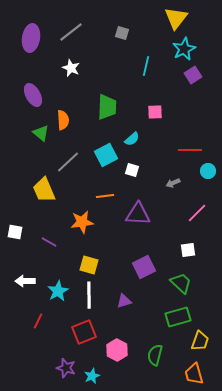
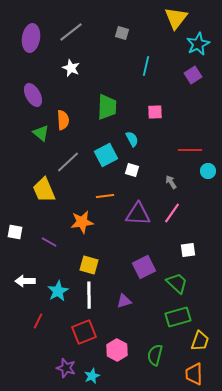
cyan star at (184, 49): moved 14 px right, 5 px up
cyan semicircle at (132, 139): rotated 77 degrees counterclockwise
gray arrow at (173, 183): moved 2 px left, 1 px up; rotated 80 degrees clockwise
pink line at (197, 213): moved 25 px left; rotated 10 degrees counterclockwise
green trapezoid at (181, 283): moved 4 px left
orange trapezoid at (194, 374): rotated 15 degrees clockwise
